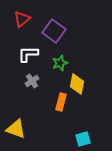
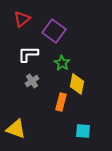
green star: moved 2 px right; rotated 21 degrees counterclockwise
cyan square: moved 8 px up; rotated 21 degrees clockwise
